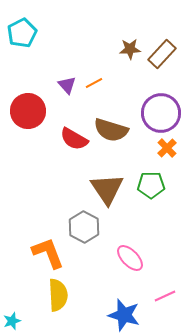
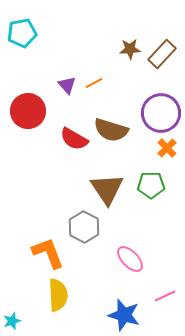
cyan pentagon: rotated 16 degrees clockwise
pink ellipse: moved 1 px down
